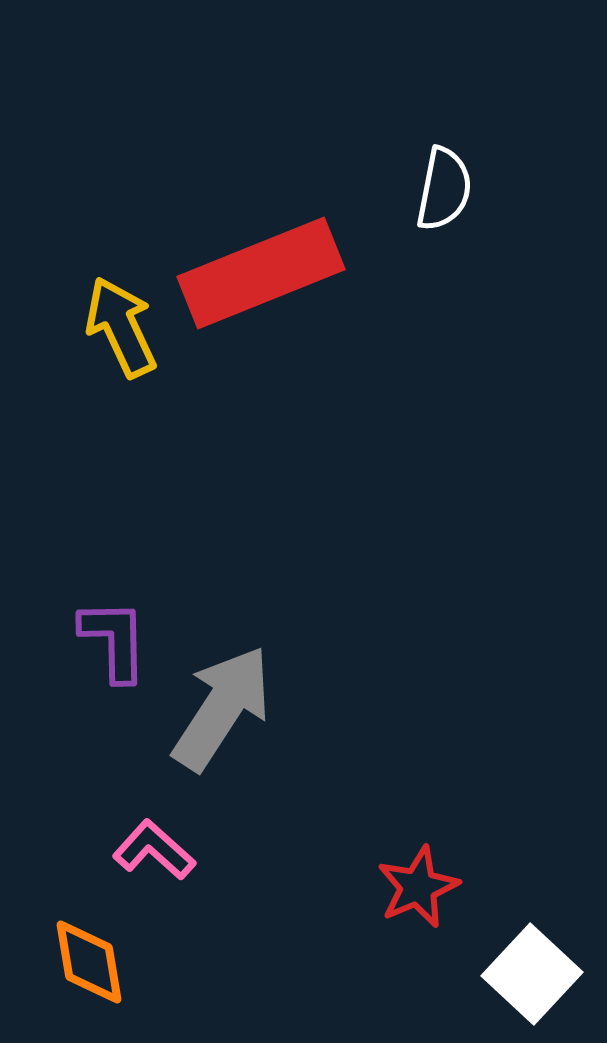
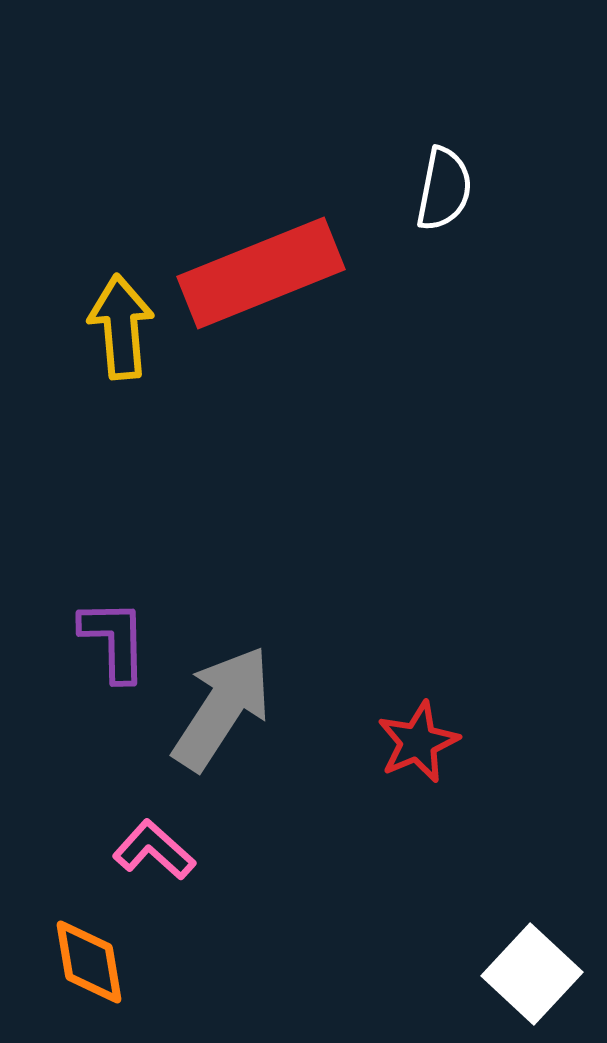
yellow arrow: rotated 20 degrees clockwise
red star: moved 145 px up
